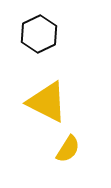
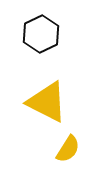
black hexagon: moved 2 px right
